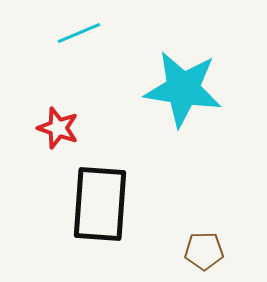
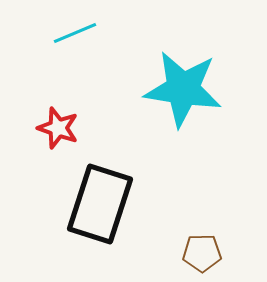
cyan line: moved 4 px left
black rectangle: rotated 14 degrees clockwise
brown pentagon: moved 2 px left, 2 px down
